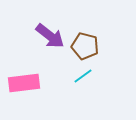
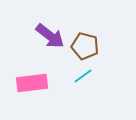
pink rectangle: moved 8 px right
